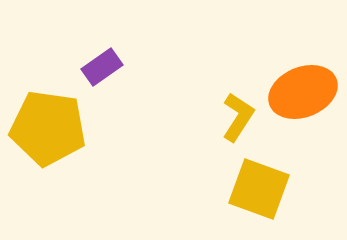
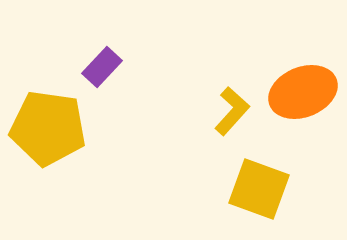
purple rectangle: rotated 12 degrees counterclockwise
yellow L-shape: moved 6 px left, 6 px up; rotated 9 degrees clockwise
